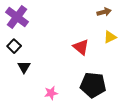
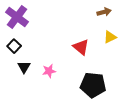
pink star: moved 2 px left, 22 px up
